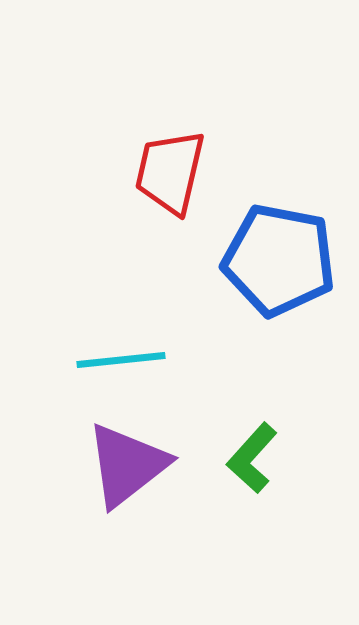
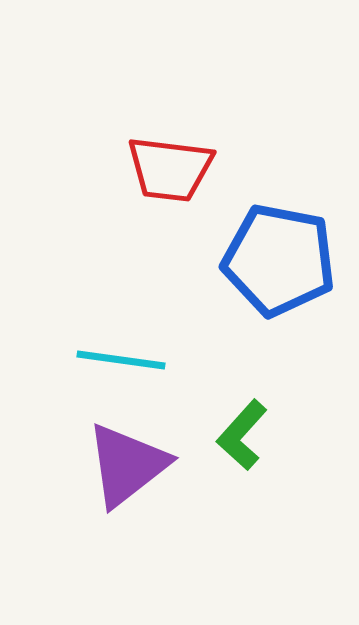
red trapezoid: moved 3 px up; rotated 96 degrees counterclockwise
cyan line: rotated 14 degrees clockwise
green L-shape: moved 10 px left, 23 px up
